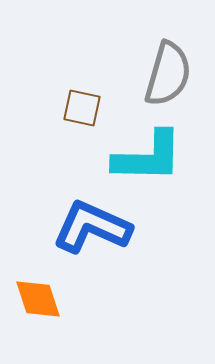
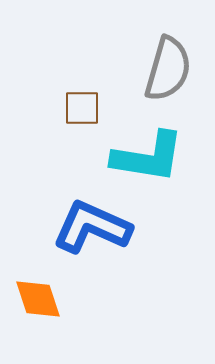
gray semicircle: moved 5 px up
brown square: rotated 12 degrees counterclockwise
cyan L-shape: rotated 8 degrees clockwise
